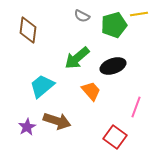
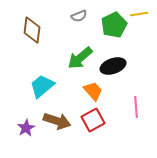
gray semicircle: moved 3 px left; rotated 49 degrees counterclockwise
green pentagon: rotated 10 degrees counterclockwise
brown diamond: moved 4 px right
green arrow: moved 3 px right
orange trapezoid: moved 2 px right
pink line: rotated 25 degrees counterclockwise
purple star: moved 1 px left, 1 px down
red square: moved 22 px left, 17 px up; rotated 25 degrees clockwise
